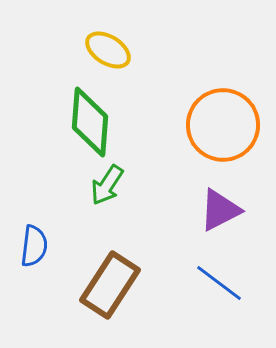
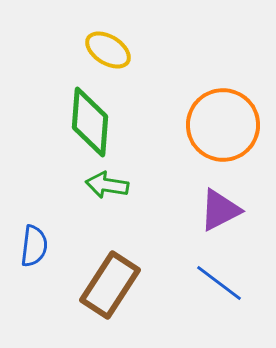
green arrow: rotated 66 degrees clockwise
